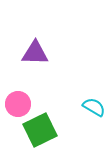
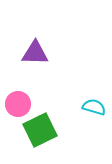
cyan semicircle: rotated 15 degrees counterclockwise
